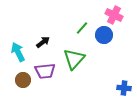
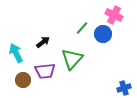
blue circle: moved 1 px left, 1 px up
cyan arrow: moved 2 px left, 1 px down
green triangle: moved 2 px left
blue cross: rotated 24 degrees counterclockwise
